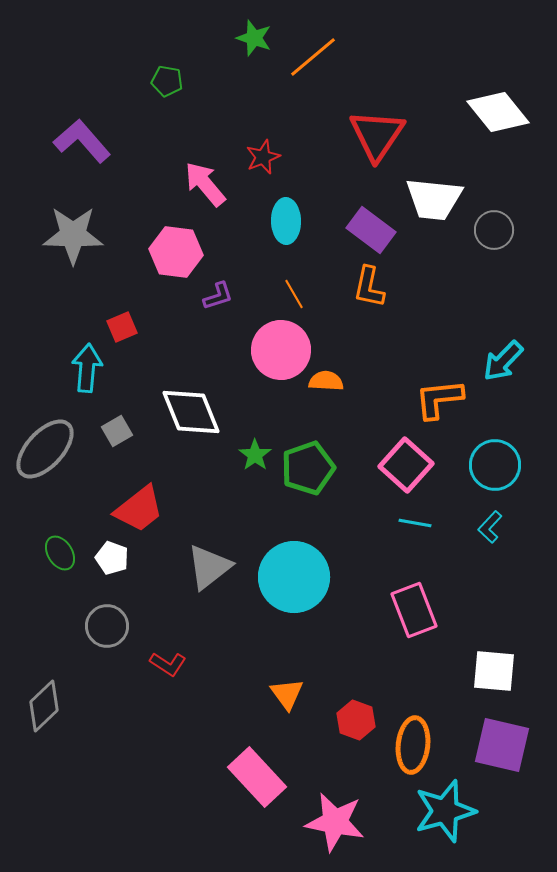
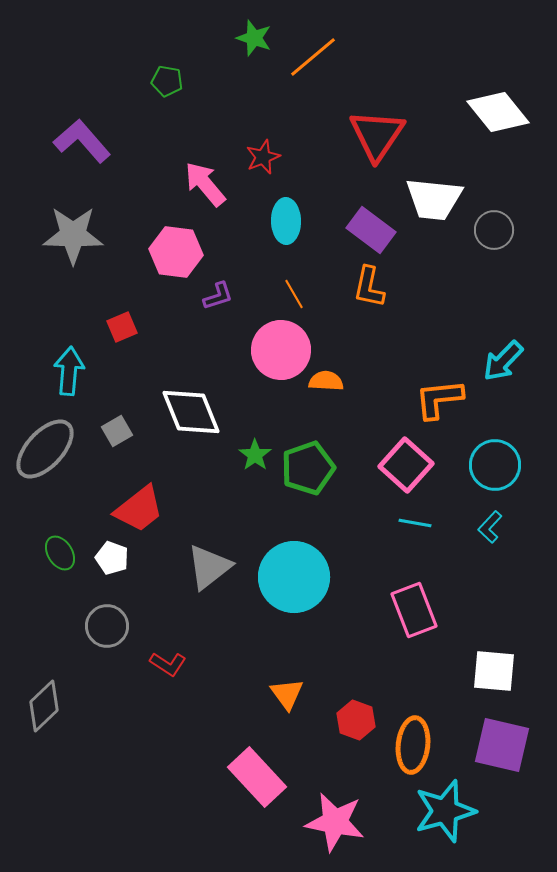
cyan arrow at (87, 368): moved 18 px left, 3 px down
